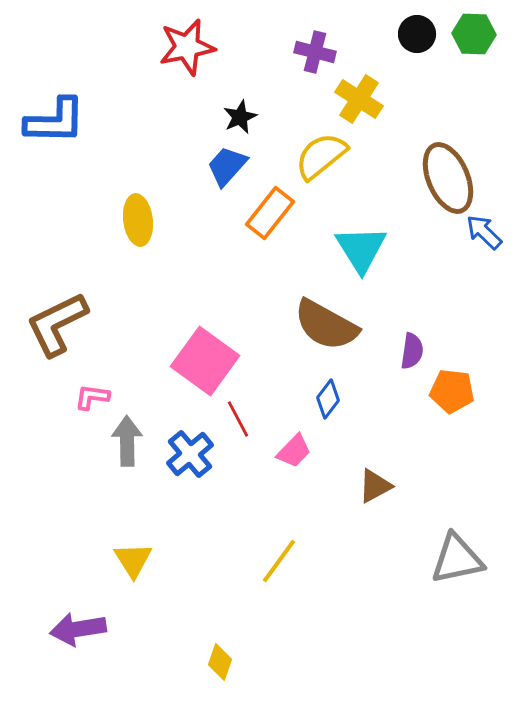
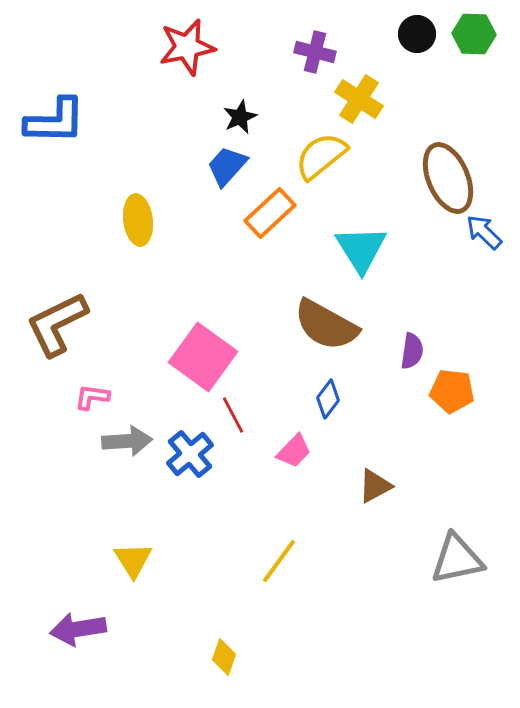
orange rectangle: rotated 9 degrees clockwise
pink square: moved 2 px left, 4 px up
red line: moved 5 px left, 4 px up
gray arrow: rotated 87 degrees clockwise
yellow diamond: moved 4 px right, 5 px up
